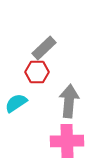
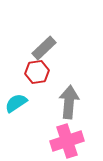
red hexagon: rotated 10 degrees counterclockwise
gray arrow: moved 1 px down
pink cross: rotated 16 degrees counterclockwise
